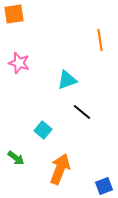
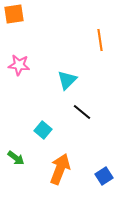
pink star: moved 2 px down; rotated 10 degrees counterclockwise
cyan triangle: rotated 25 degrees counterclockwise
blue square: moved 10 px up; rotated 12 degrees counterclockwise
